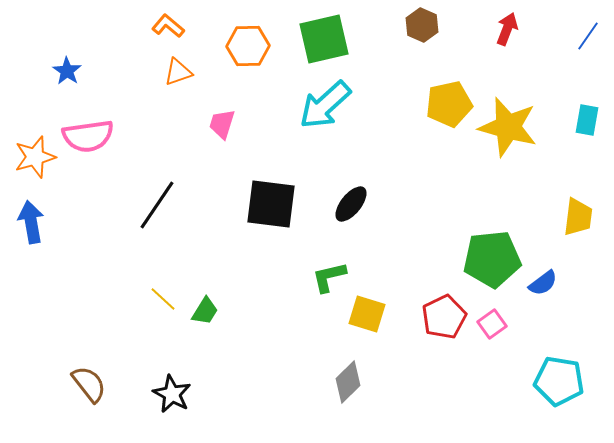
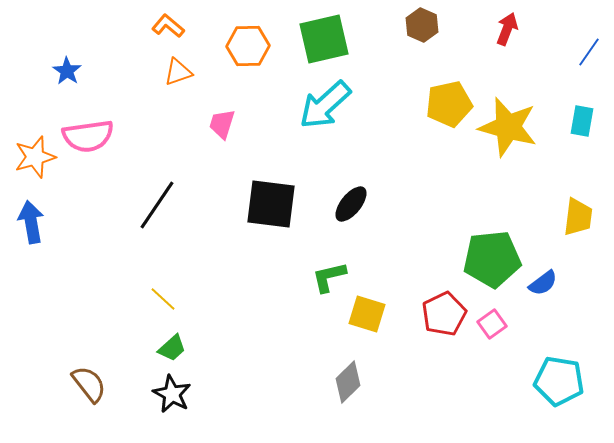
blue line: moved 1 px right, 16 px down
cyan rectangle: moved 5 px left, 1 px down
green trapezoid: moved 33 px left, 37 px down; rotated 16 degrees clockwise
red pentagon: moved 3 px up
